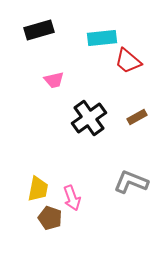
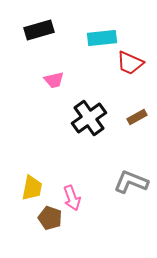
red trapezoid: moved 2 px right, 2 px down; rotated 16 degrees counterclockwise
yellow trapezoid: moved 6 px left, 1 px up
